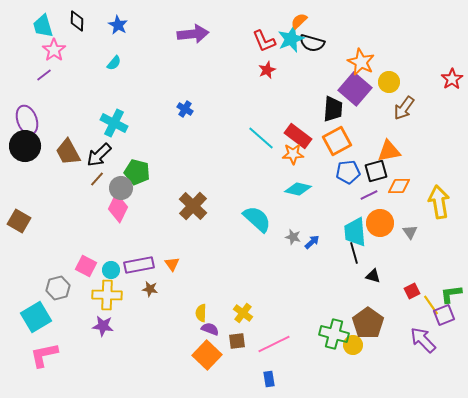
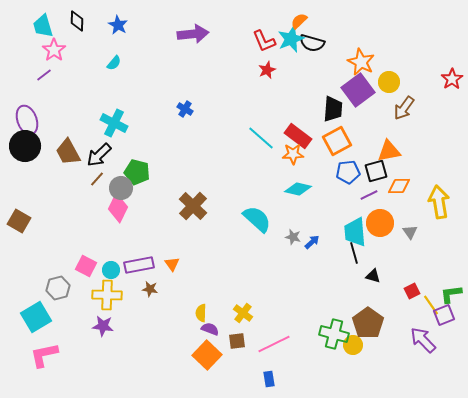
purple square at (355, 89): moved 3 px right, 1 px down; rotated 12 degrees clockwise
